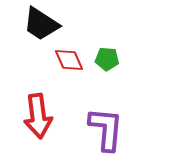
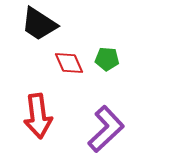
black trapezoid: moved 2 px left
red diamond: moved 3 px down
purple L-shape: rotated 42 degrees clockwise
